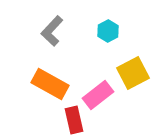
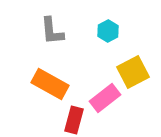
gray L-shape: rotated 48 degrees counterclockwise
yellow square: moved 1 px up
pink rectangle: moved 7 px right, 3 px down
red rectangle: rotated 28 degrees clockwise
